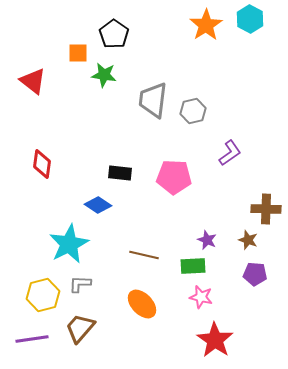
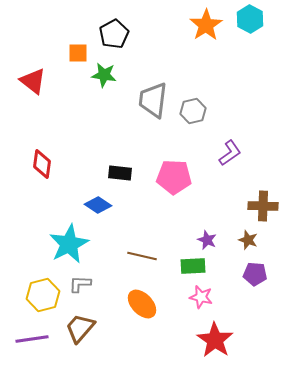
black pentagon: rotated 8 degrees clockwise
brown cross: moved 3 px left, 3 px up
brown line: moved 2 px left, 1 px down
